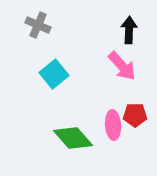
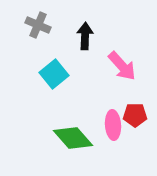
black arrow: moved 44 px left, 6 px down
